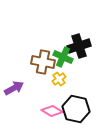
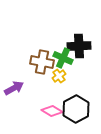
black cross: rotated 15 degrees clockwise
green cross: moved 1 px down
brown cross: moved 1 px left
yellow cross: moved 3 px up
black hexagon: rotated 20 degrees clockwise
